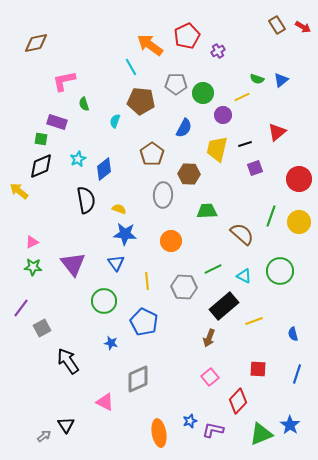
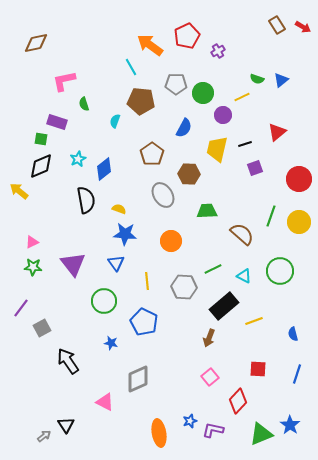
gray ellipse at (163, 195): rotated 35 degrees counterclockwise
